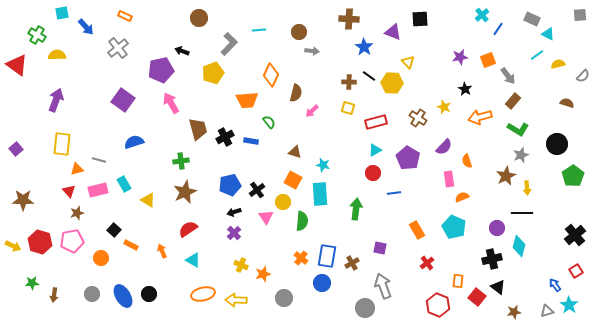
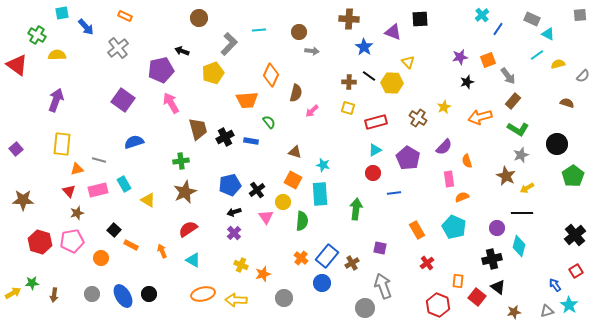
black star at (465, 89): moved 2 px right, 7 px up; rotated 24 degrees clockwise
yellow star at (444, 107): rotated 24 degrees clockwise
brown star at (506, 176): rotated 18 degrees counterclockwise
yellow arrow at (527, 188): rotated 64 degrees clockwise
yellow arrow at (13, 246): moved 47 px down; rotated 56 degrees counterclockwise
blue rectangle at (327, 256): rotated 30 degrees clockwise
